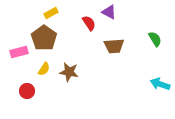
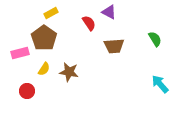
pink rectangle: moved 1 px right, 1 px down
cyan arrow: rotated 30 degrees clockwise
